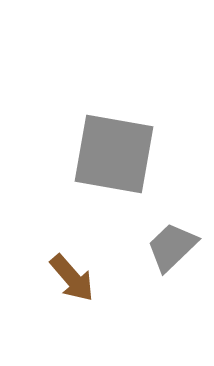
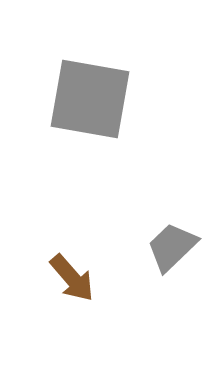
gray square: moved 24 px left, 55 px up
